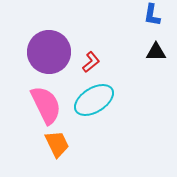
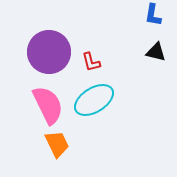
blue L-shape: moved 1 px right
black triangle: rotated 15 degrees clockwise
red L-shape: rotated 115 degrees clockwise
pink semicircle: moved 2 px right
